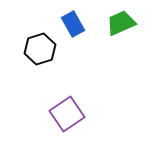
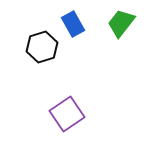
green trapezoid: rotated 28 degrees counterclockwise
black hexagon: moved 2 px right, 2 px up
